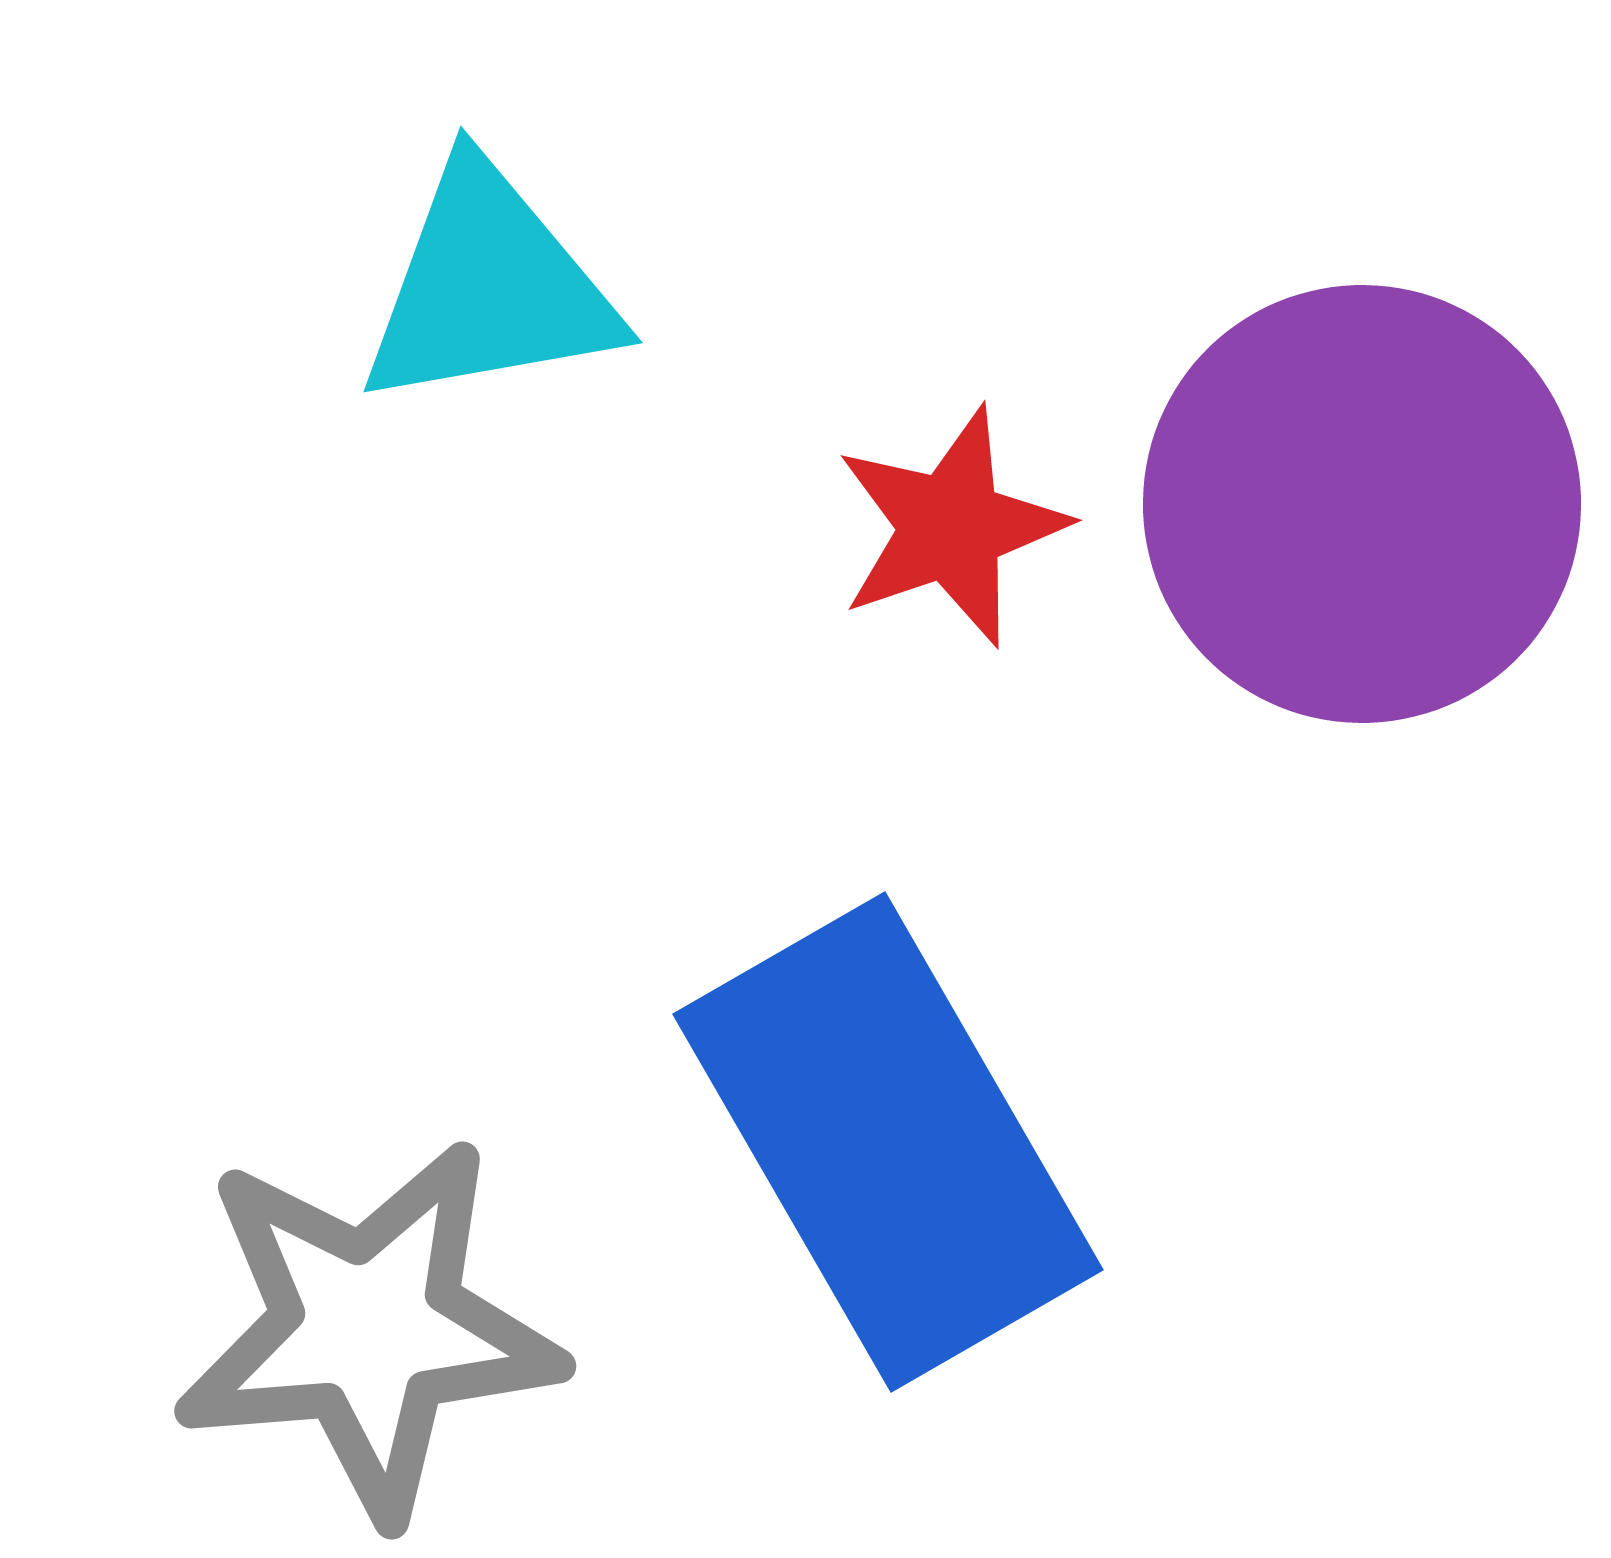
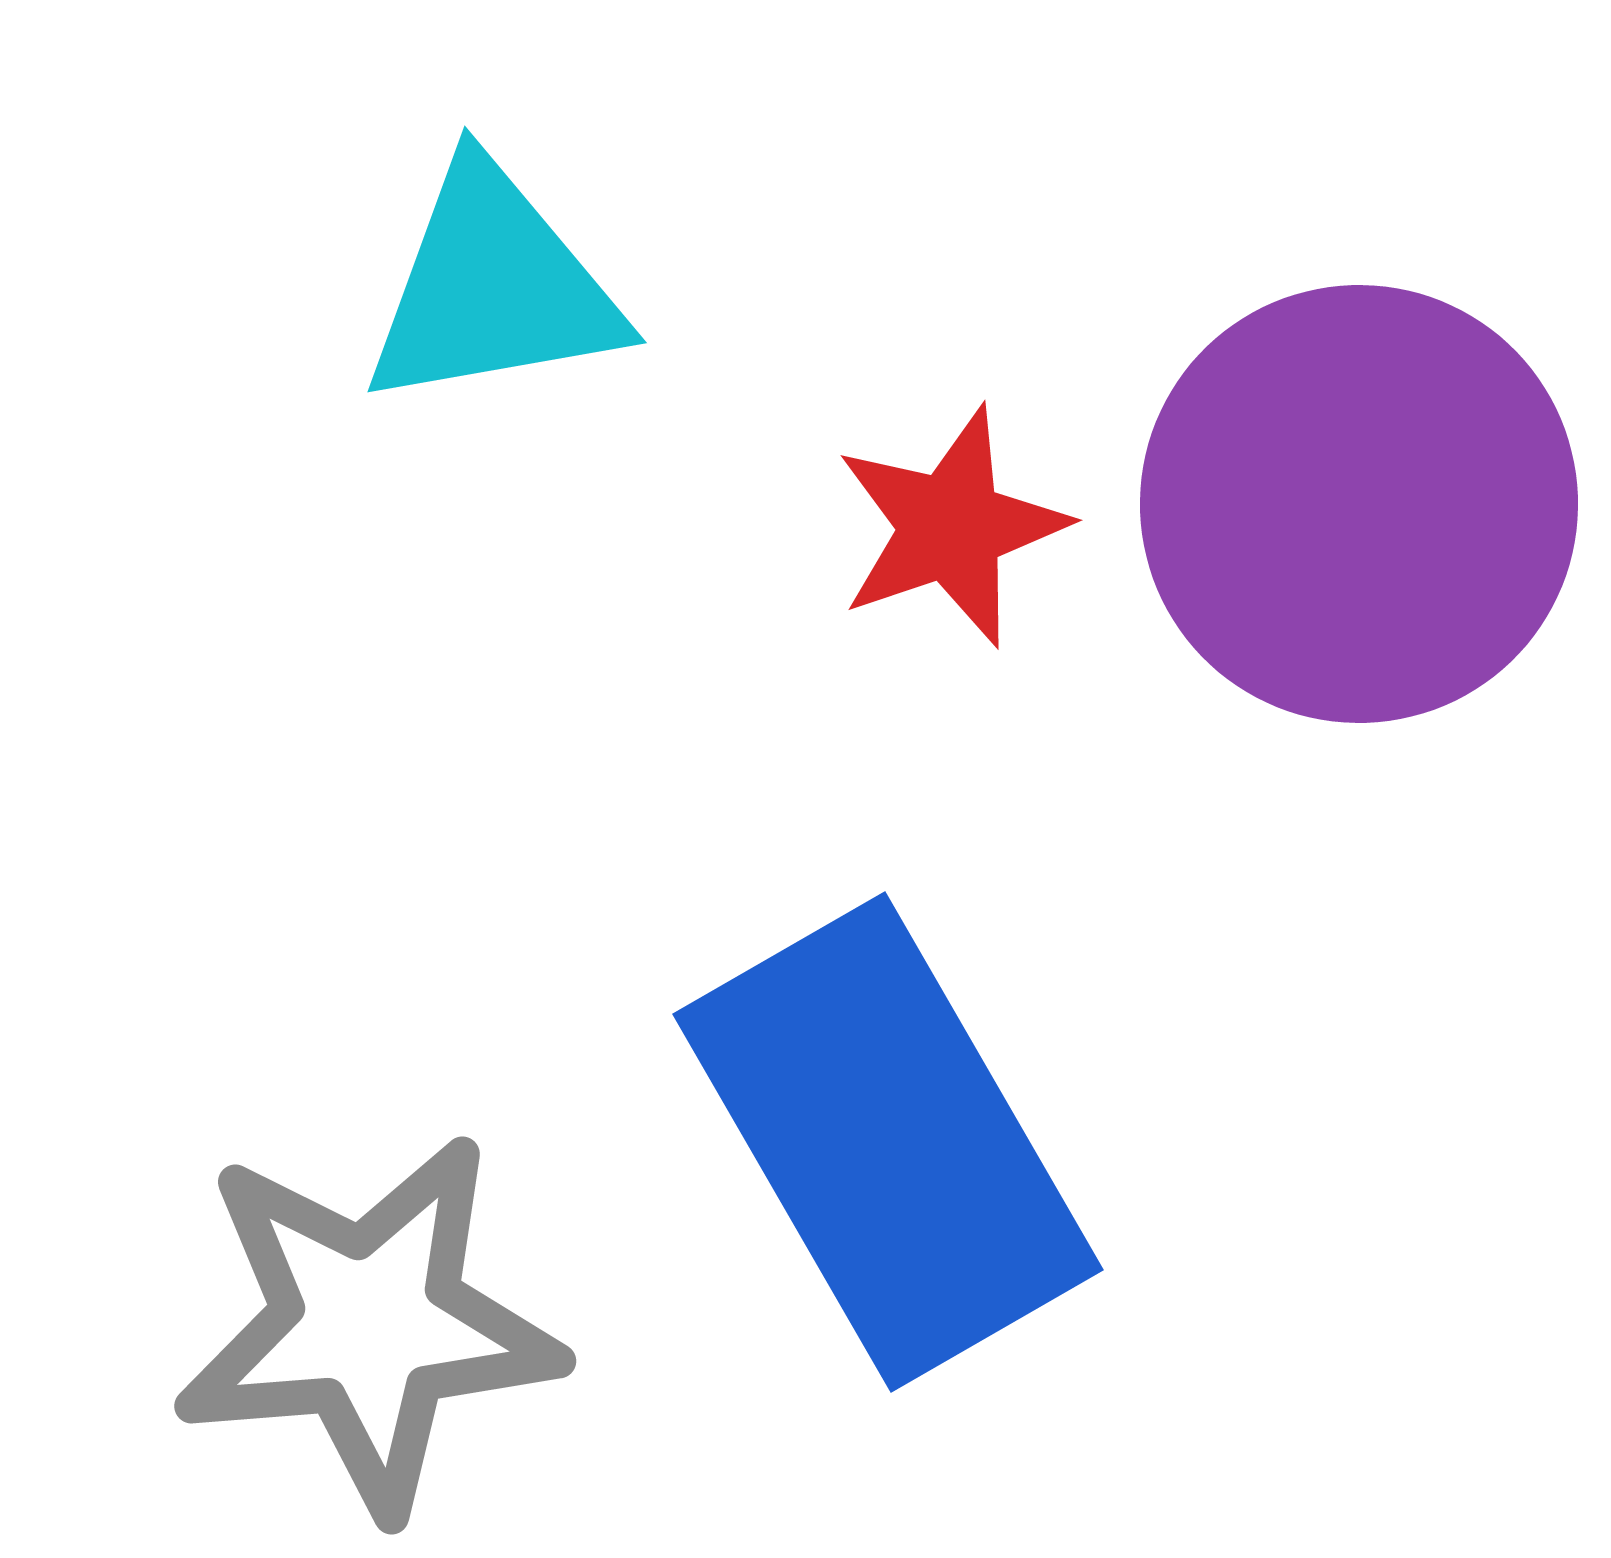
cyan triangle: moved 4 px right
purple circle: moved 3 px left
gray star: moved 5 px up
